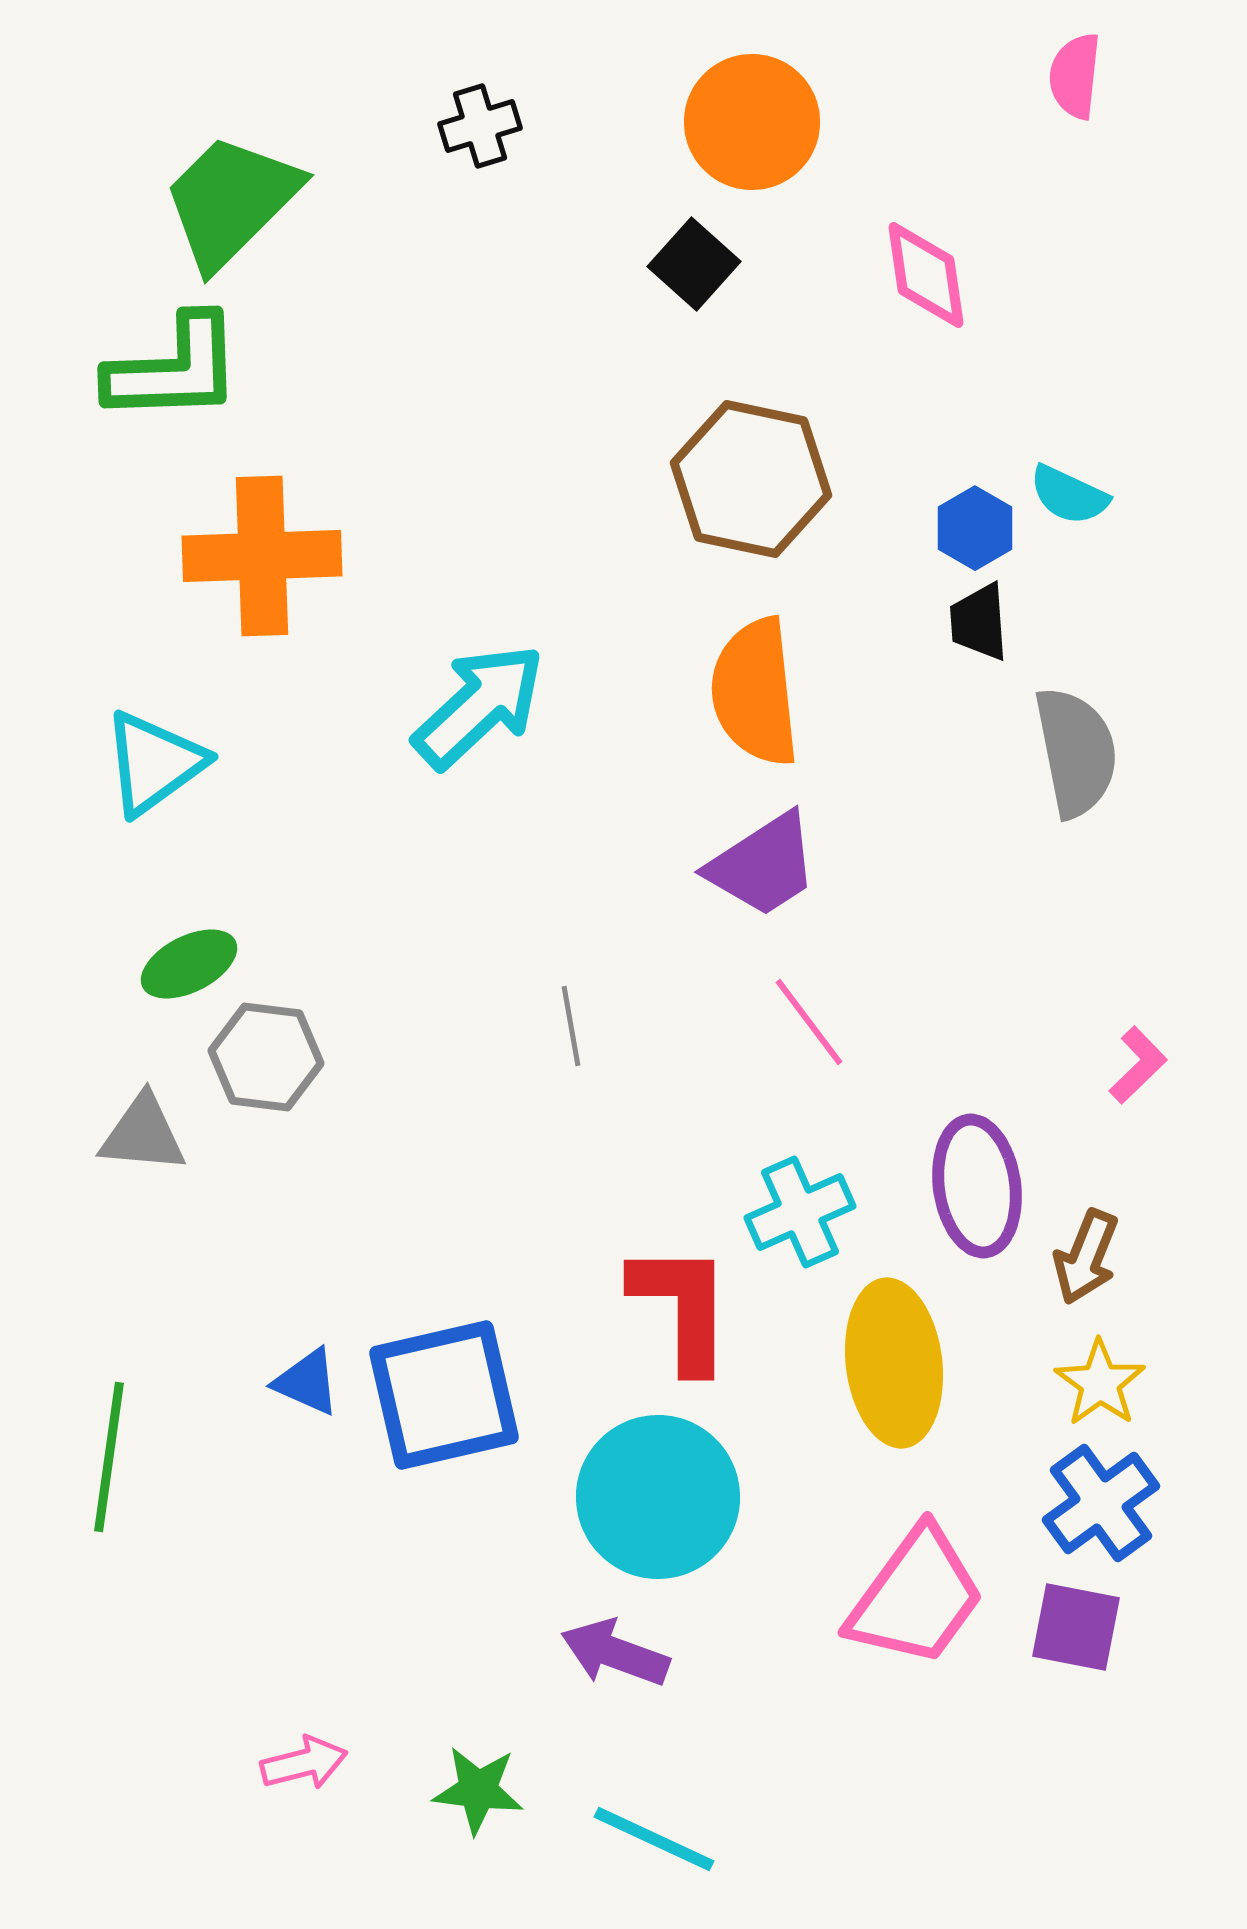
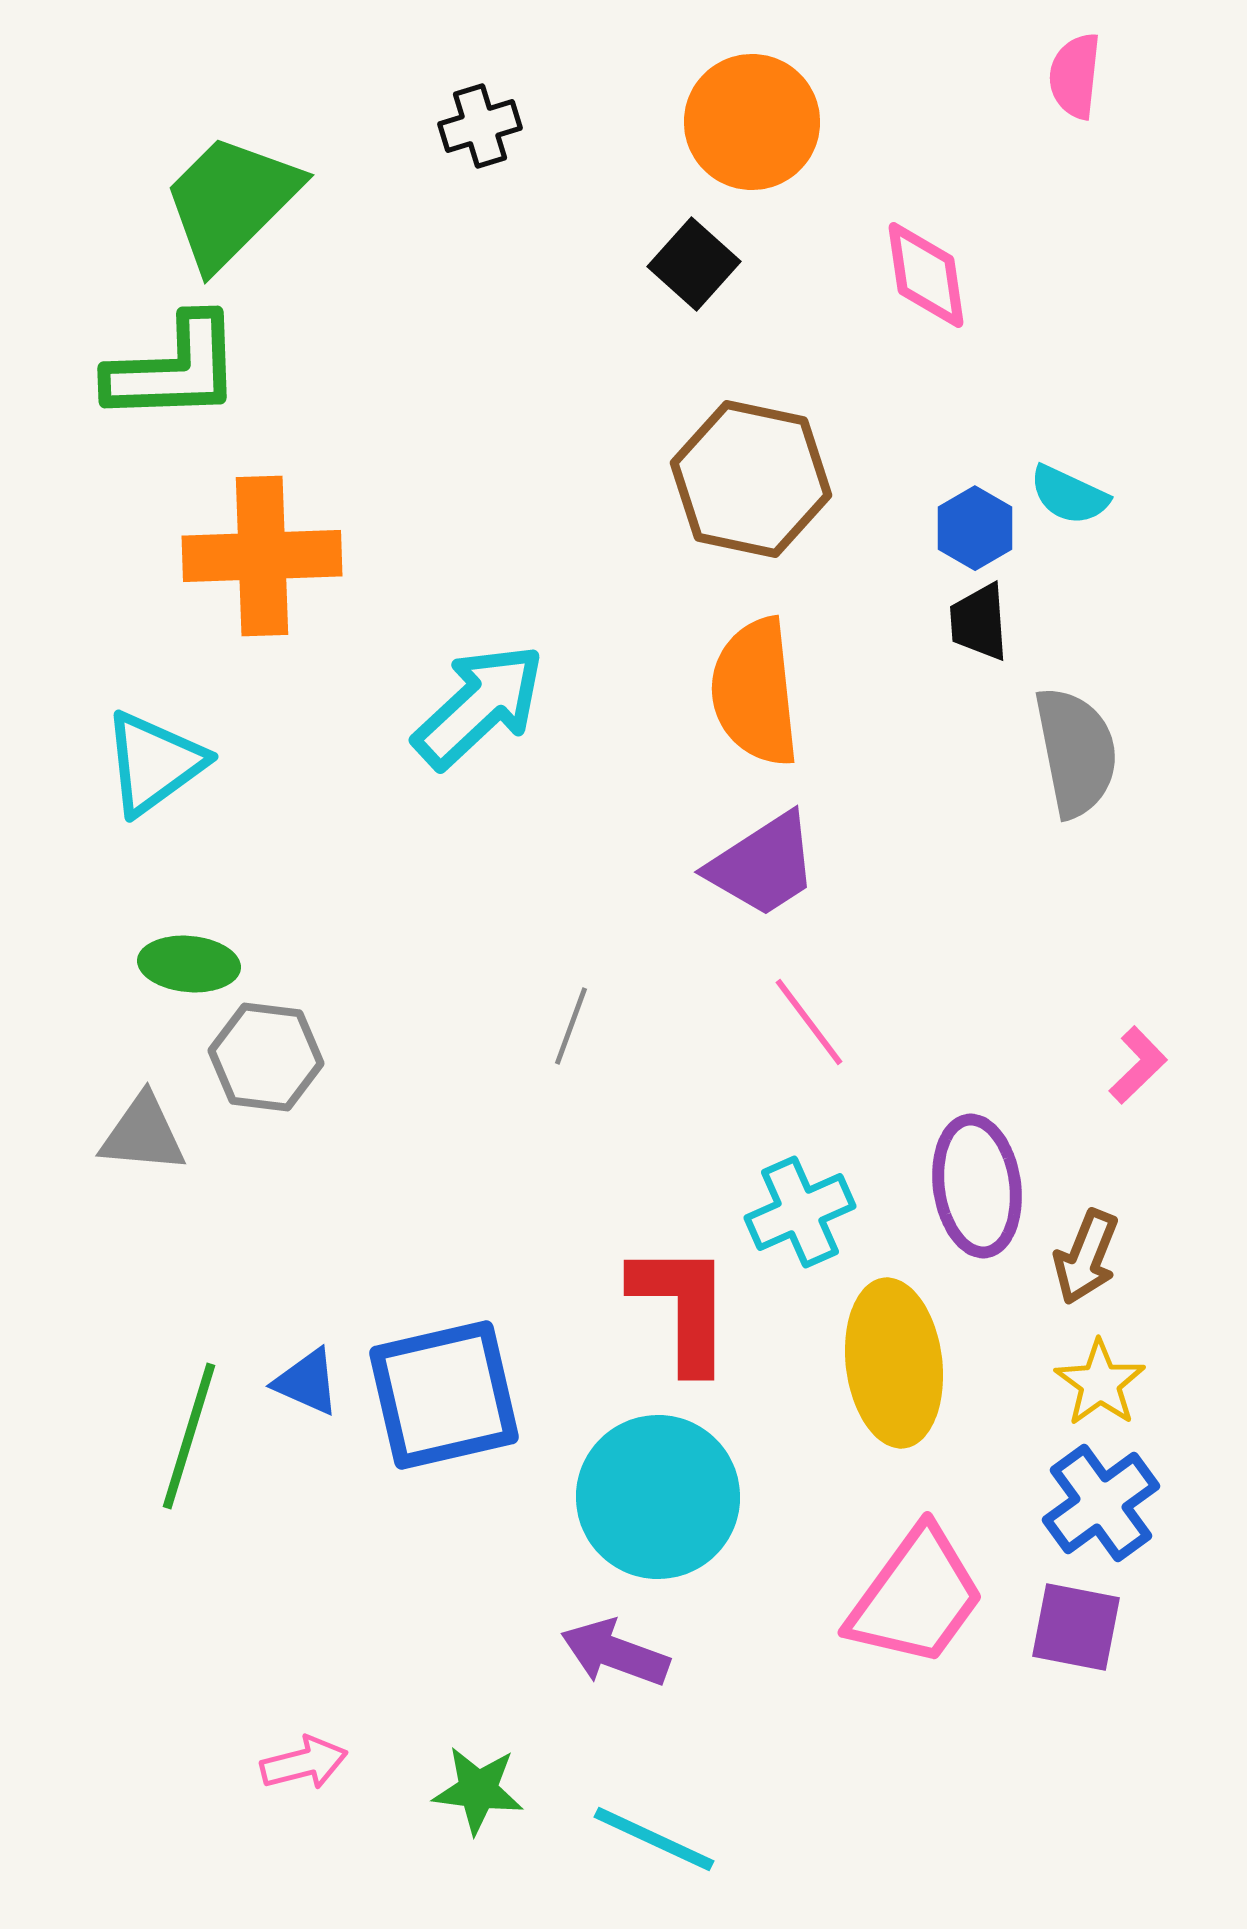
green ellipse: rotated 32 degrees clockwise
gray line: rotated 30 degrees clockwise
green line: moved 80 px right, 21 px up; rotated 9 degrees clockwise
